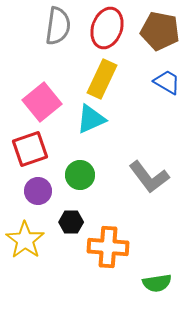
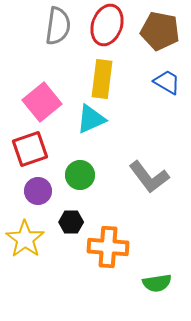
red ellipse: moved 3 px up
yellow rectangle: rotated 18 degrees counterclockwise
yellow star: moved 1 px up
